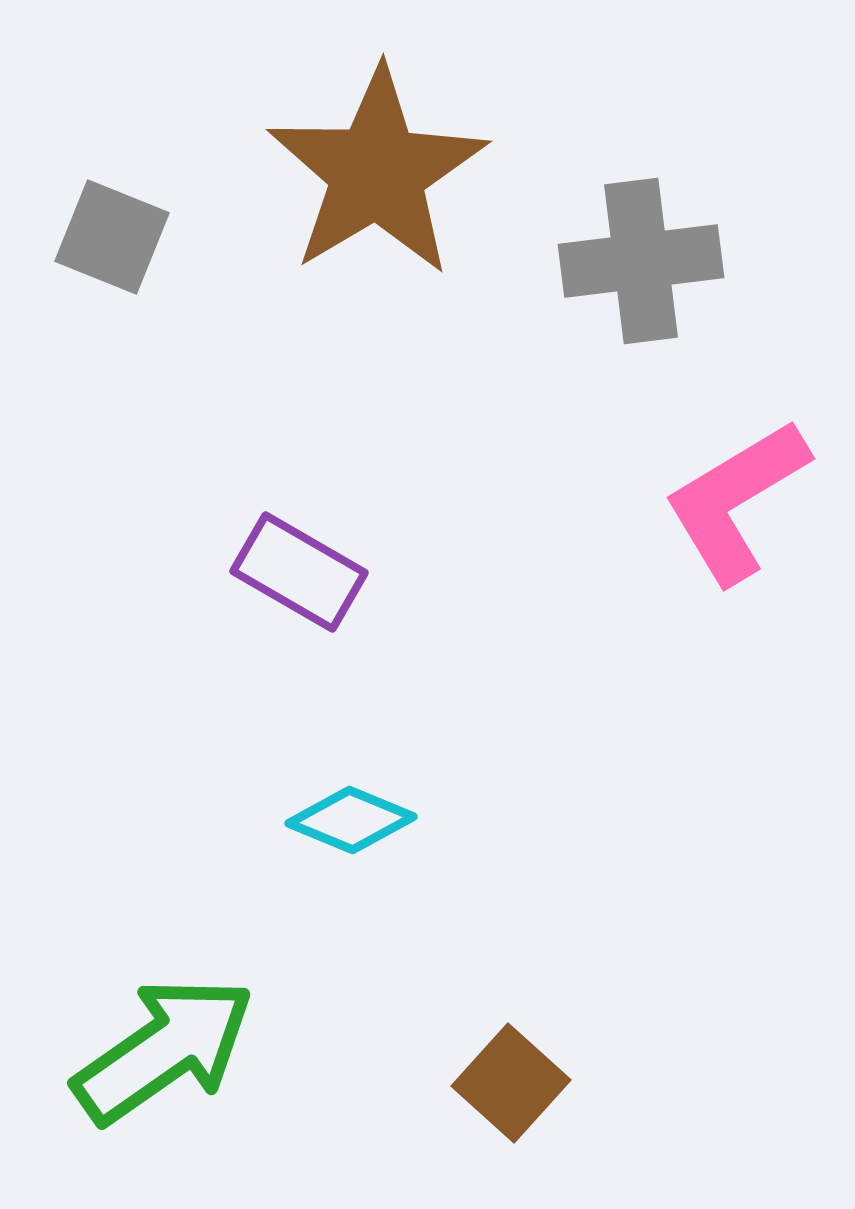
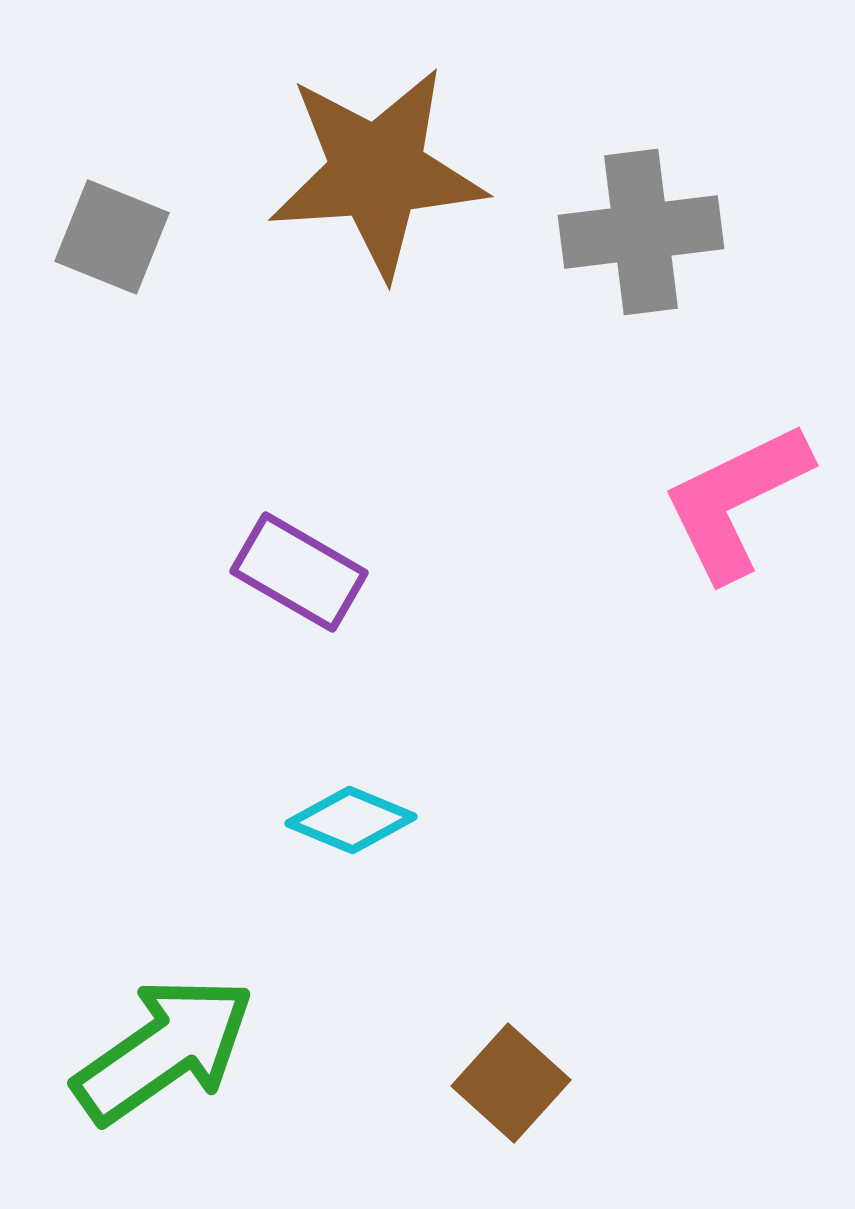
brown star: rotated 27 degrees clockwise
gray cross: moved 29 px up
pink L-shape: rotated 5 degrees clockwise
